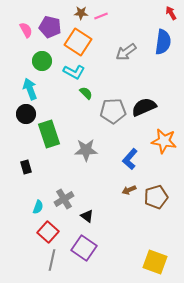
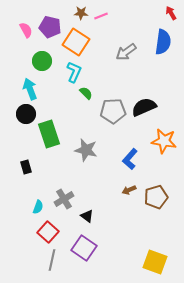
orange square: moved 2 px left
cyan L-shape: rotated 95 degrees counterclockwise
gray star: rotated 15 degrees clockwise
